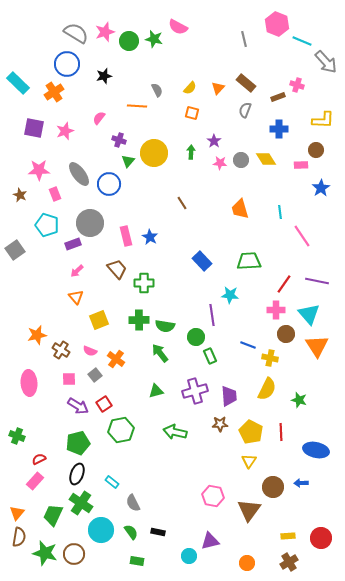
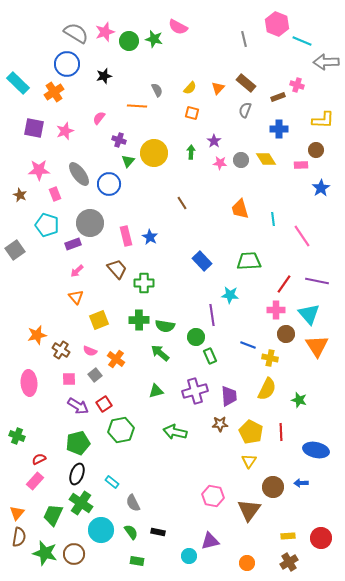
gray arrow at (326, 62): rotated 130 degrees clockwise
cyan line at (280, 212): moved 7 px left, 7 px down
green arrow at (160, 353): rotated 12 degrees counterclockwise
